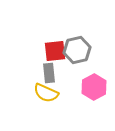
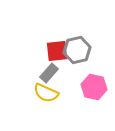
red square: moved 2 px right
gray rectangle: rotated 48 degrees clockwise
pink hexagon: rotated 20 degrees counterclockwise
